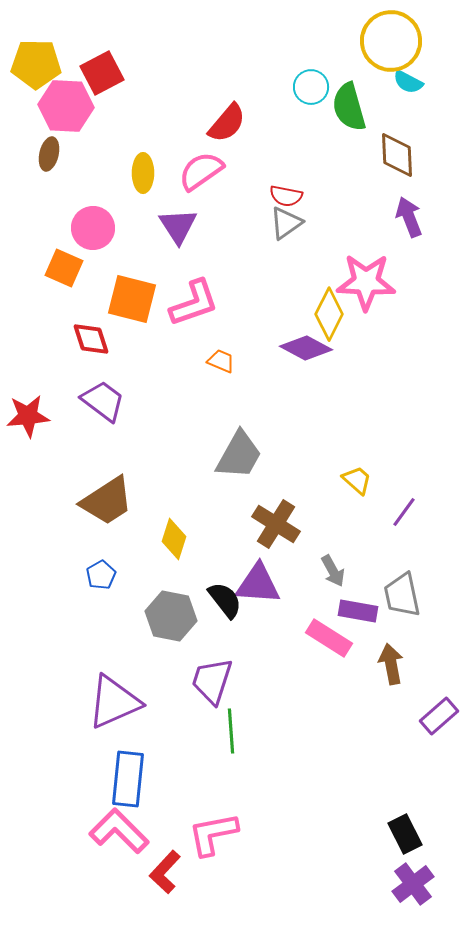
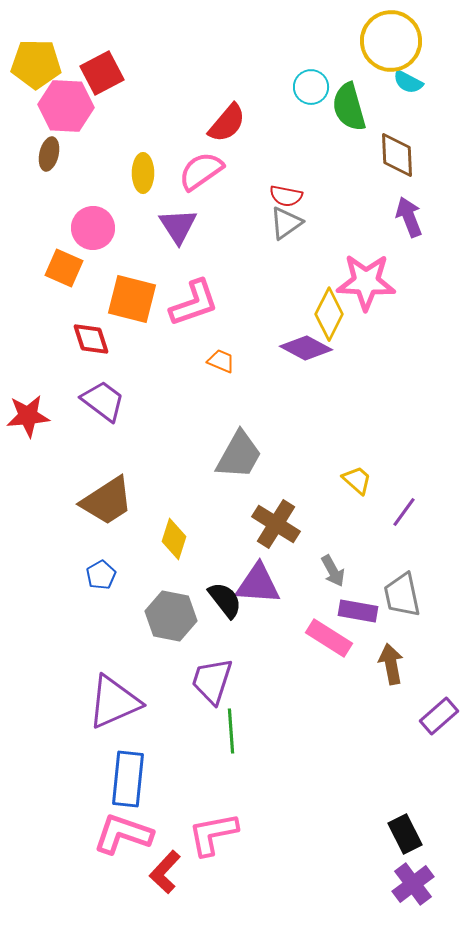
pink L-shape at (119, 831): moved 4 px right, 3 px down; rotated 26 degrees counterclockwise
